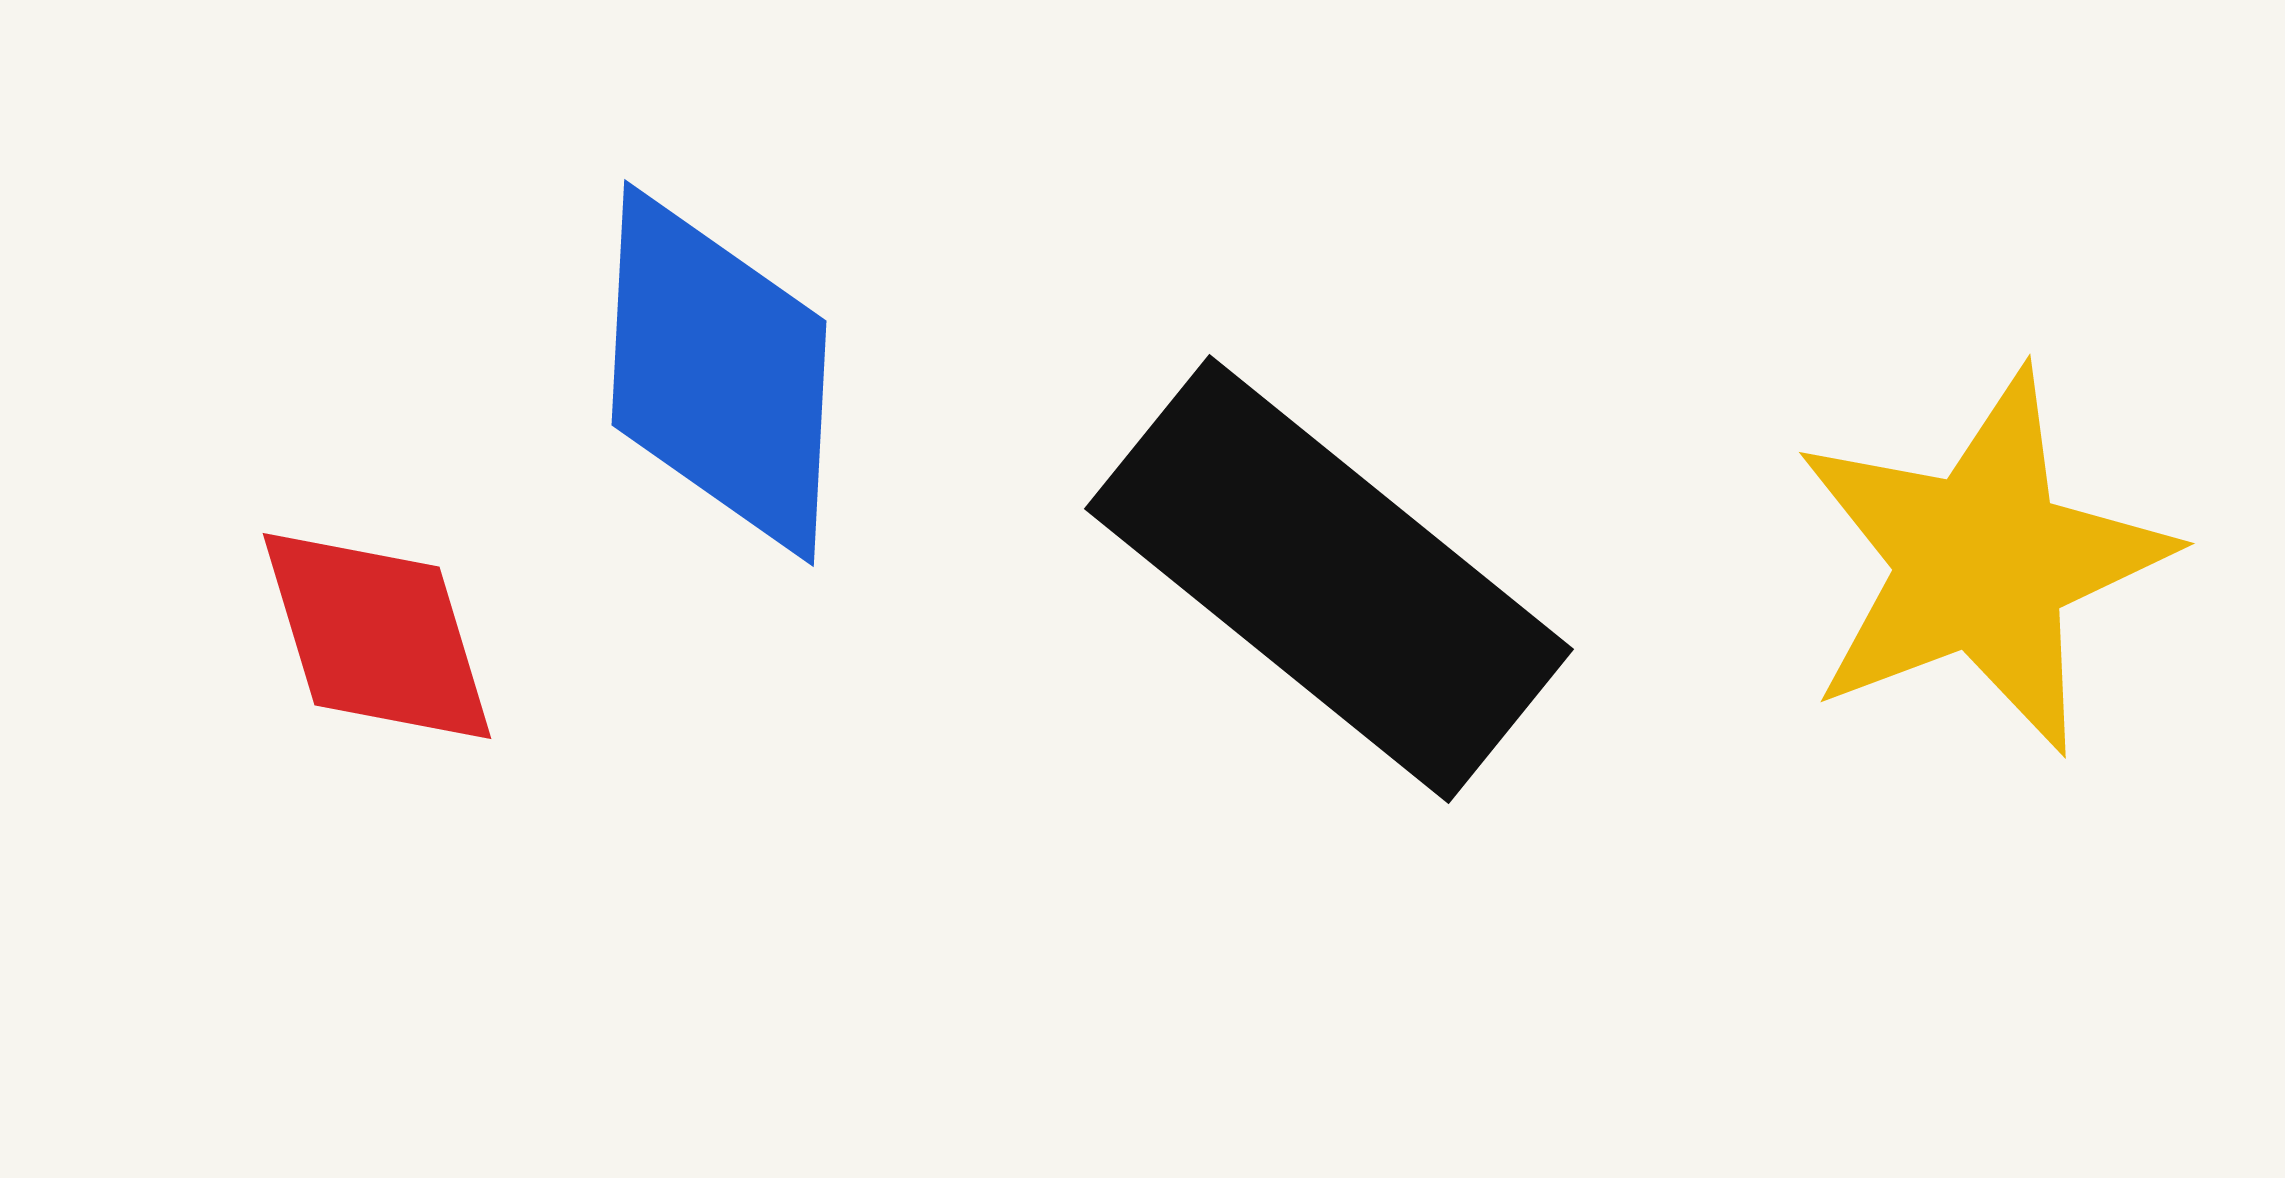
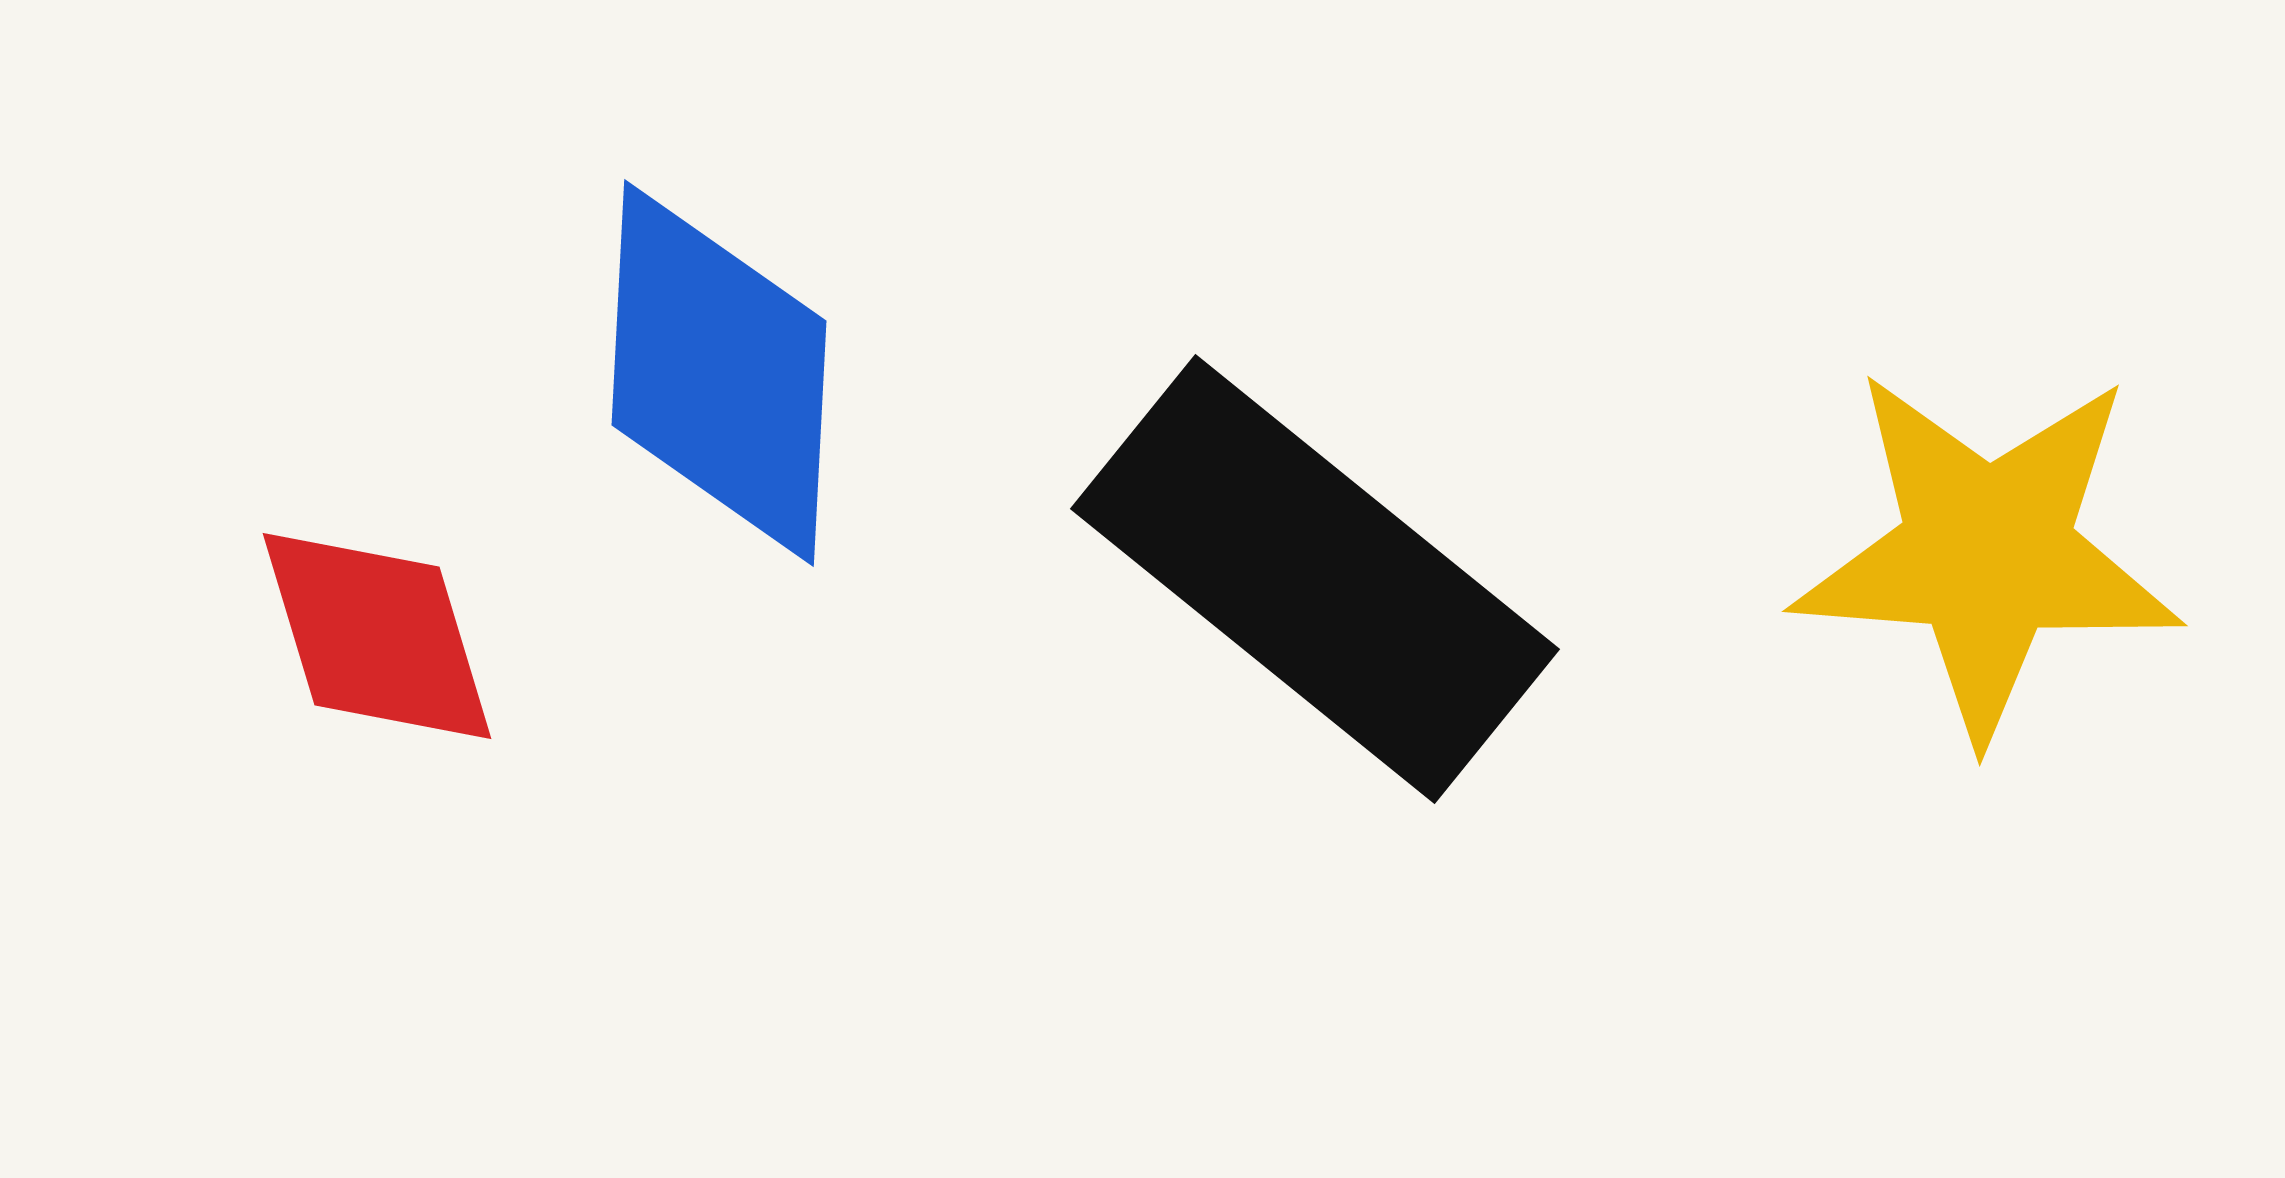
yellow star: moved 5 px right, 9 px up; rotated 25 degrees clockwise
black rectangle: moved 14 px left
